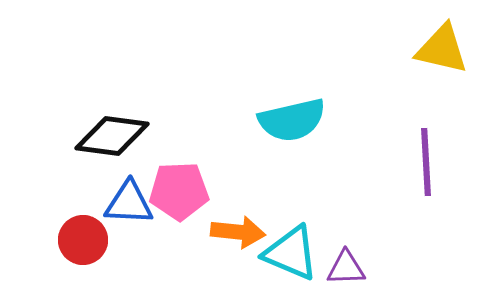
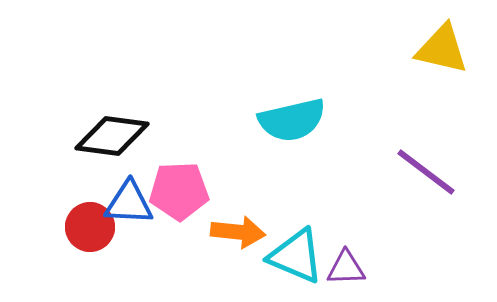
purple line: moved 10 px down; rotated 50 degrees counterclockwise
red circle: moved 7 px right, 13 px up
cyan triangle: moved 5 px right, 3 px down
